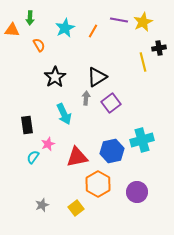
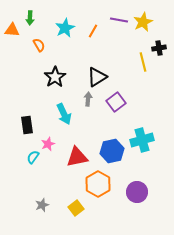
gray arrow: moved 2 px right, 1 px down
purple square: moved 5 px right, 1 px up
